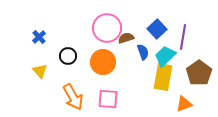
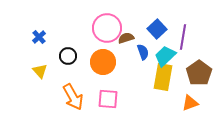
orange triangle: moved 6 px right, 1 px up
